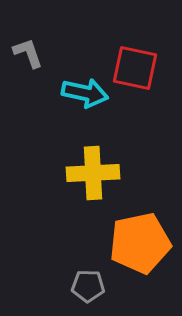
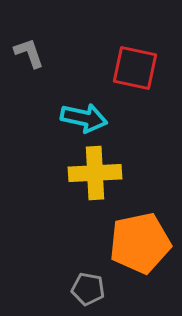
gray L-shape: moved 1 px right
cyan arrow: moved 1 px left, 25 px down
yellow cross: moved 2 px right
gray pentagon: moved 3 px down; rotated 8 degrees clockwise
